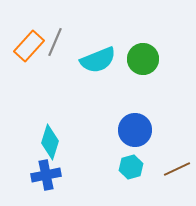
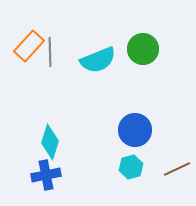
gray line: moved 5 px left, 10 px down; rotated 24 degrees counterclockwise
green circle: moved 10 px up
